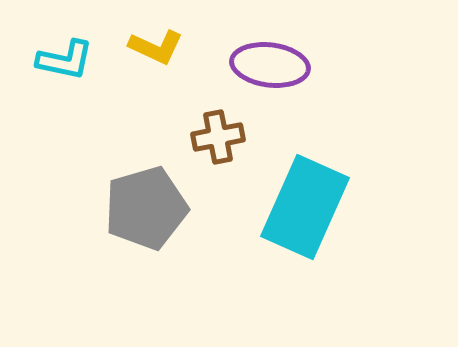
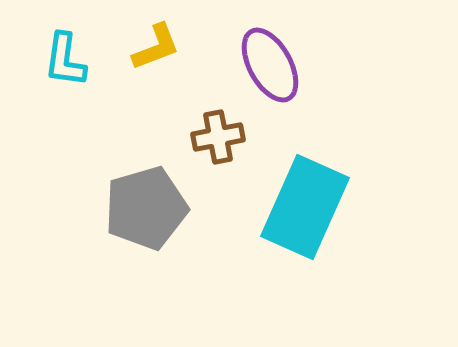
yellow L-shape: rotated 46 degrees counterclockwise
cyan L-shape: rotated 86 degrees clockwise
purple ellipse: rotated 54 degrees clockwise
